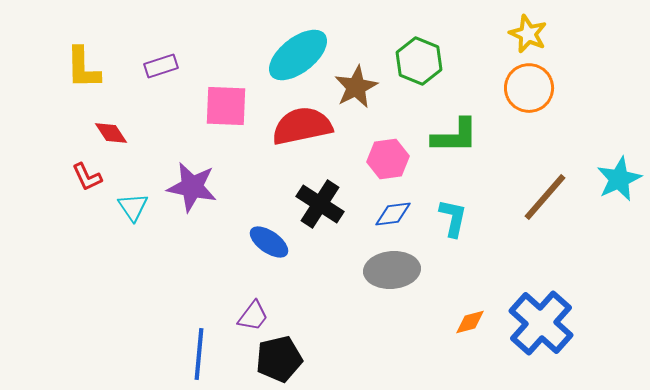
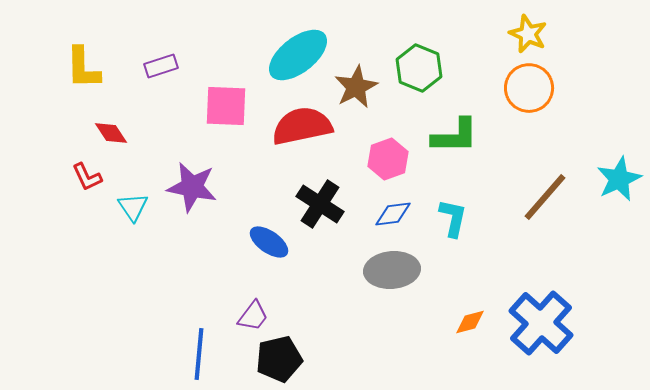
green hexagon: moved 7 px down
pink hexagon: rotated 12 degrees counterclockwise
